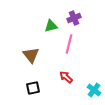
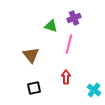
green triangle: rotated 32 degrees clockwise
red arrow: rotated 48 degrees clockwise
black square: moved 1 px right
